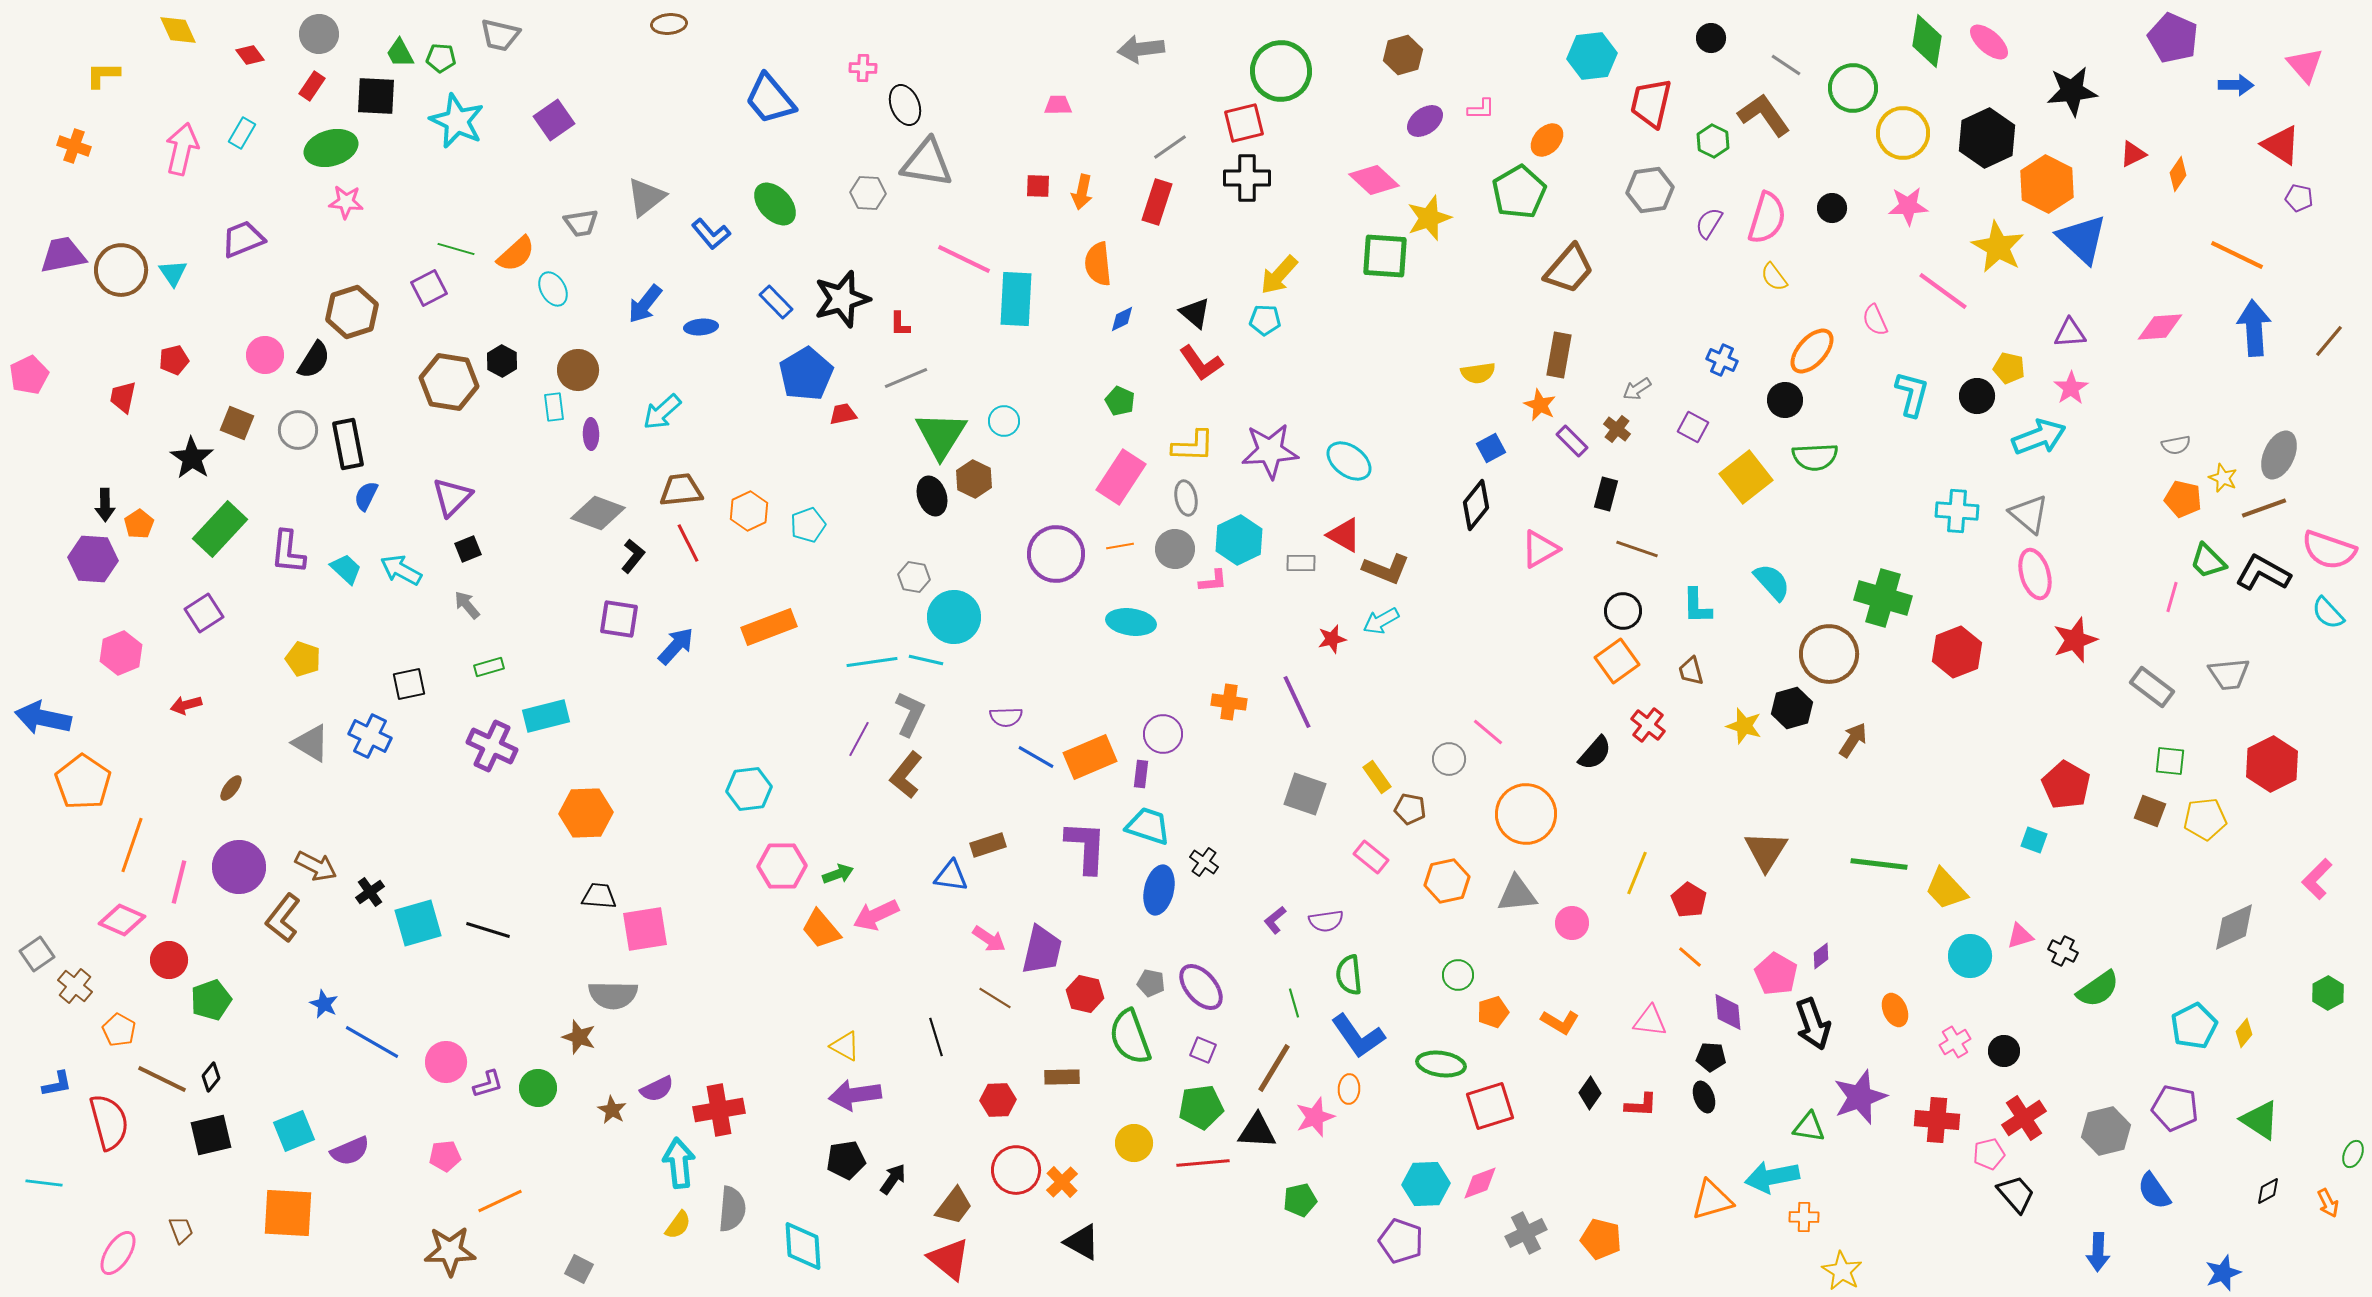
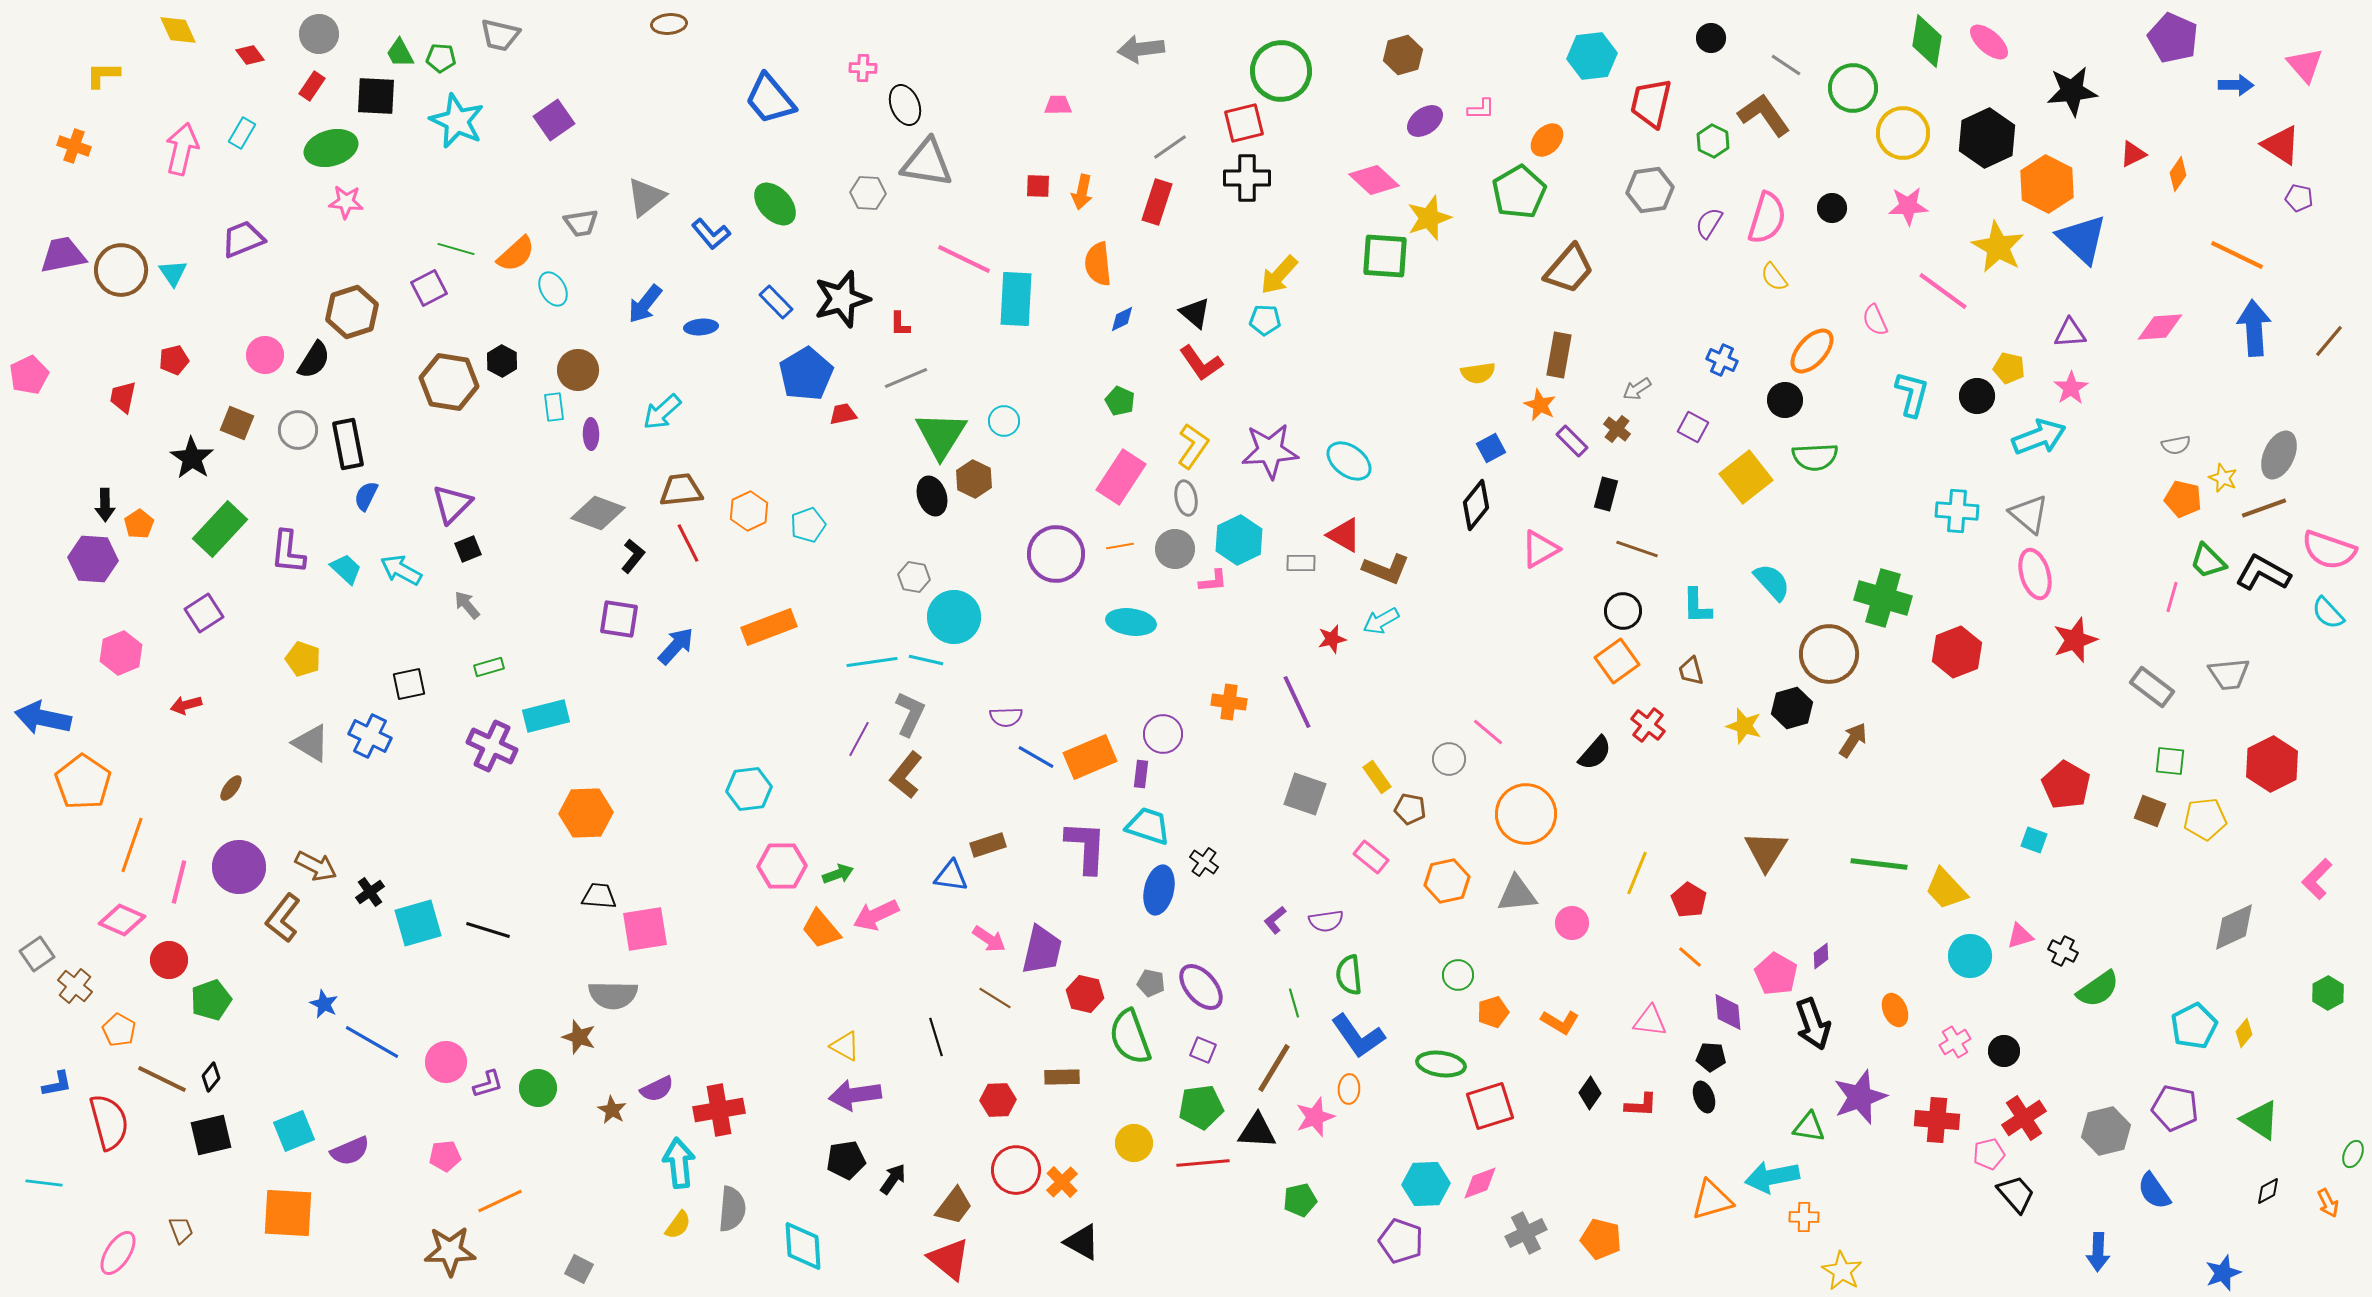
yellow L-shape at (1193, 446): rotated 57 degrees counterclockwise
purple triangle at (452, 497): moved 7 px down
